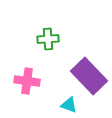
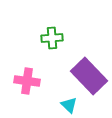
green cross: moved 4 px right, 1 px up
cyan triangle: rotated 24 degrees clockwise
